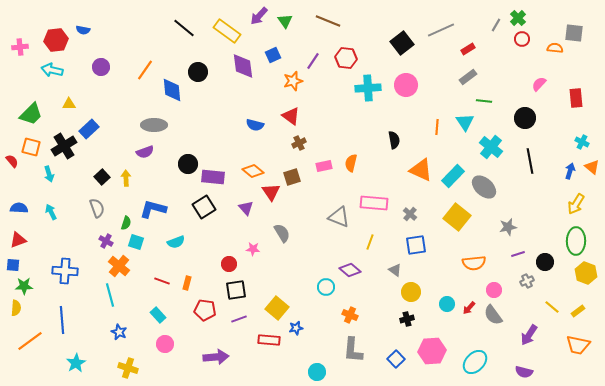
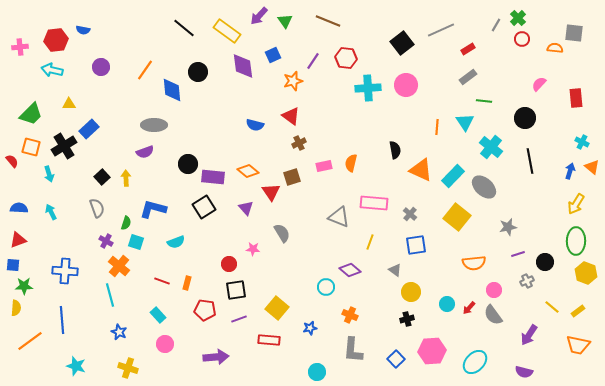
black semicircle at (394, 140): moved 1 px right, 10 px down
orange diamond at (253, 171): moved 5 px left
blue star at (296, 328): moved 14 px right
cyan star at (76, 363): moved 3 px down; rotated 24 degrees counterclockwise
